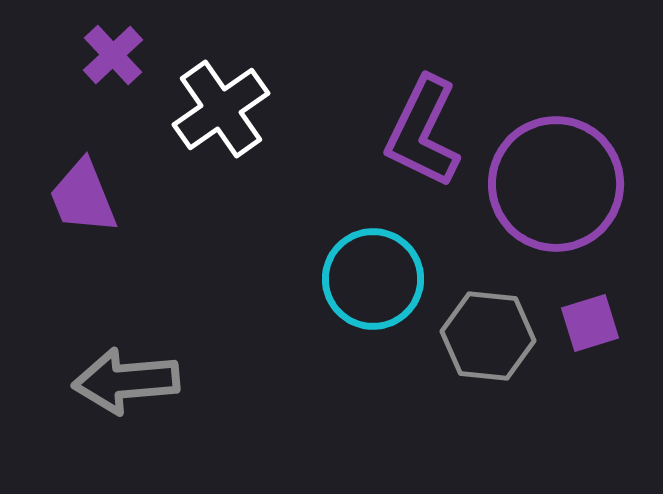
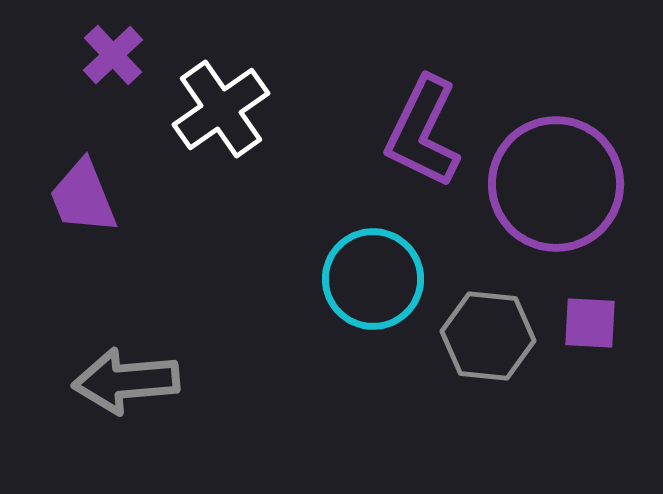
purple square: rotated 20 degrees clockwise
